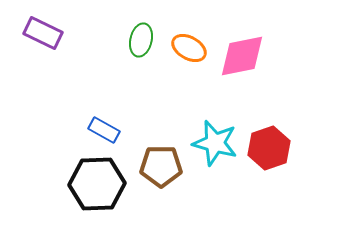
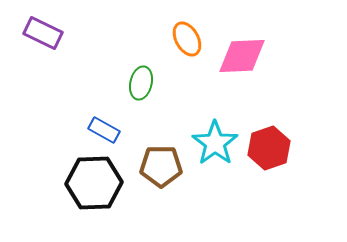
green ellipse: moved 43 px down
orange ellipse: moved 2 px left, 9 px up; rotated 32 degrees clockwise
pink diamond: rotated 9 degrees clockwise
cyan star: rotated 21 degrees clockwise
black hexagon: moved 3 px left, 1 px up
